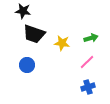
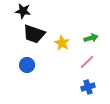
yellow star: rotated 21 degrees clockwise
